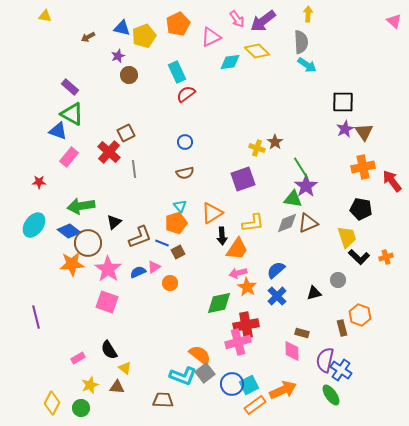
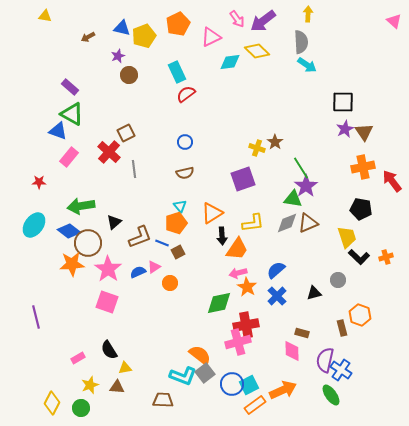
yellow triangle at (125, 368): rotated 48 degrees counterclockwise
